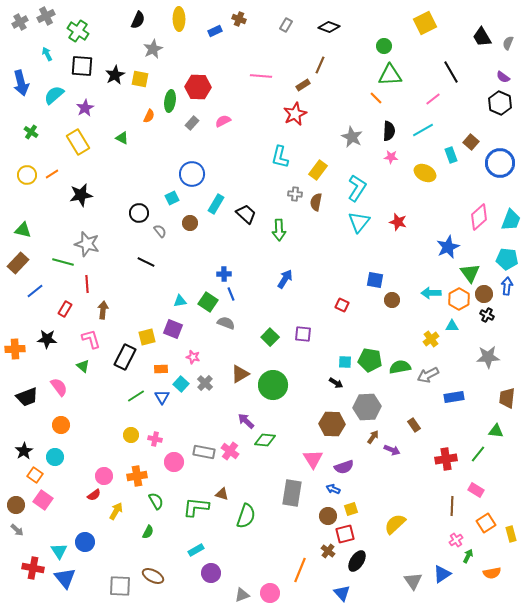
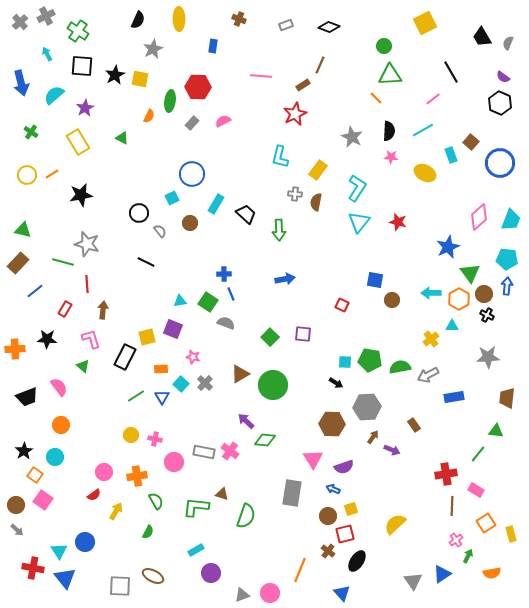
gray cross at (20, 22): rotated 14 degrees counterclockwise
gray rectangle at (286, 25): rotated 40 degrees clockwise
blue rectangle at (215, 31): moved 2 px left, 15 px down; rotated 56 degrees counterclockwise
blue arrow at (285, 279): rotated 48 degrees clockwise
red cross at (446, 459): moved 15 px down
pink circle at (104, 476): moved 4 px up
